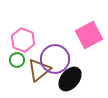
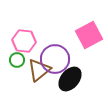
pink hexagon: moved 1 px right, 1 px down; rotated 15 degrees counterclockwise
